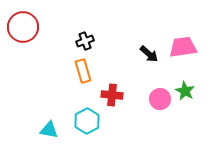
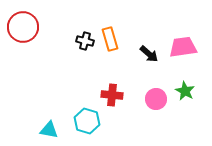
black cross: rotated 36 degrees clockwise
orange rectangle: moved 27 px right, 32 px up
pink circle: moved 4 px left
cyan hexagon: rotated 15 degrees counterclockwise
